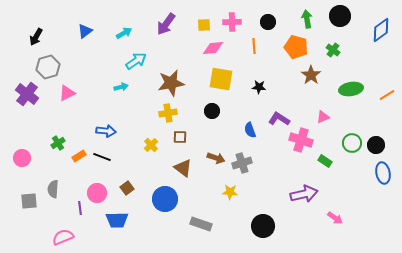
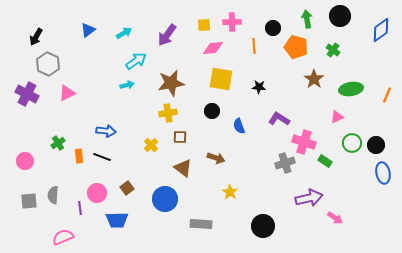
black circle at (268, 22): moved 5 px right, 6 px down
purple arrow at (166, 24): moved 1 px right, 11 px down
blue triangle at (85, 31): moved 3 px right, 1 px up
gray hexagon at (48, 67): moved 3 px up; rotated 20 degrees counterclockwise
brown star at (311, 75): moved 3 px right, 4 px down
cyan arrow at (121, 87): moved 6 px right, 2 px up
purple cross at (27, 94): rotated 10 degrees counterclockwise
orange line at (387, 95): rotated 35 degrees counterclockwise
pink triangle at (323, 117): moved 14 px right
blue semicircle at (250, 130): moved 11 px left, 4 px up
pink cross at (301, 140): moved 3 px right, 2 px down
orange rectangle at (79, 156): rotated 64 degrees counterclockwise
pink circle at (22, 158): moved 3 px right, 3 px down
gray cross at (242, 163): moved 43 px right
gray semicircle at (53, 189): moved 6 px down
yellow star at (230, 192): rotated 28 degrees clockwise
purple arrow at (304, 194): moved 5 px right, 4 px down
gray rectangle at (201, 224): rotated 15 degrees counterclockwise
